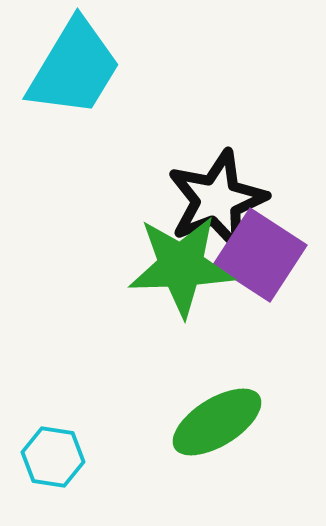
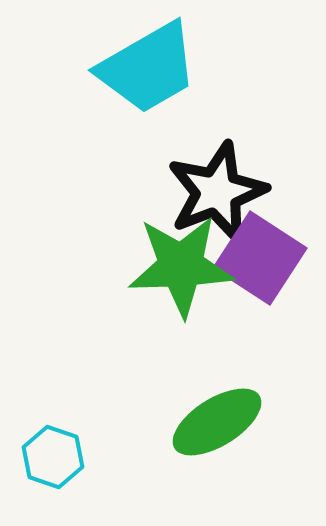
cyan trapezoid: moved 74 px right; rotated 29 degrees clockwise
black star: moved 8 px up
purple square: moved 3 px down
cyan hexagon: rotated 10 degrees clockwise
